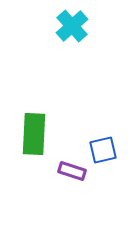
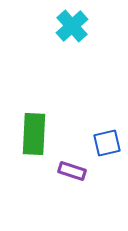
blue square: moved 4 px right, 7 px up
